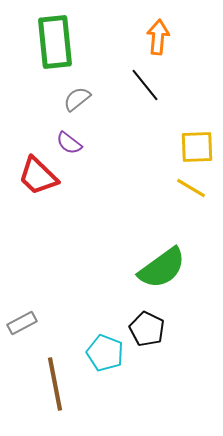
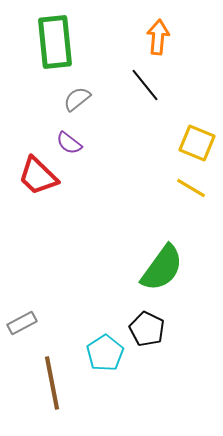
yellow square: moved 4 px up; rotated 24 degrees clockwise
green semicircle: rotated 18 degrees counterclockwise
cyan pentagon: rotated 18 degrees clockwise
brown line: moved 3 px left, 1 px up
